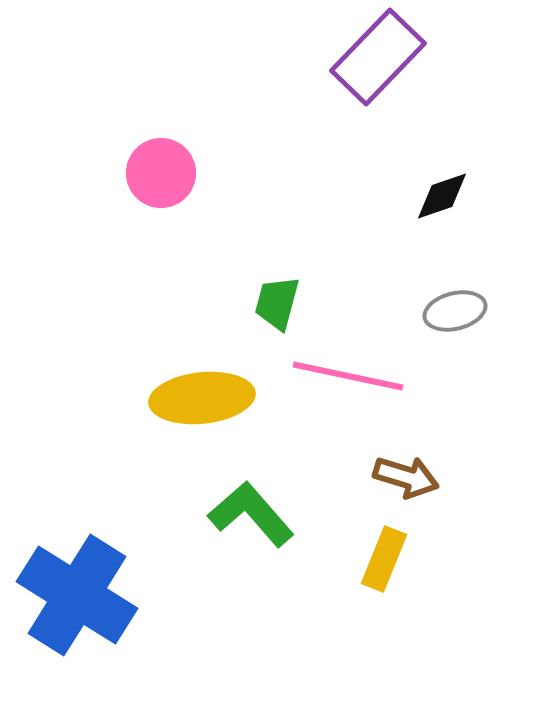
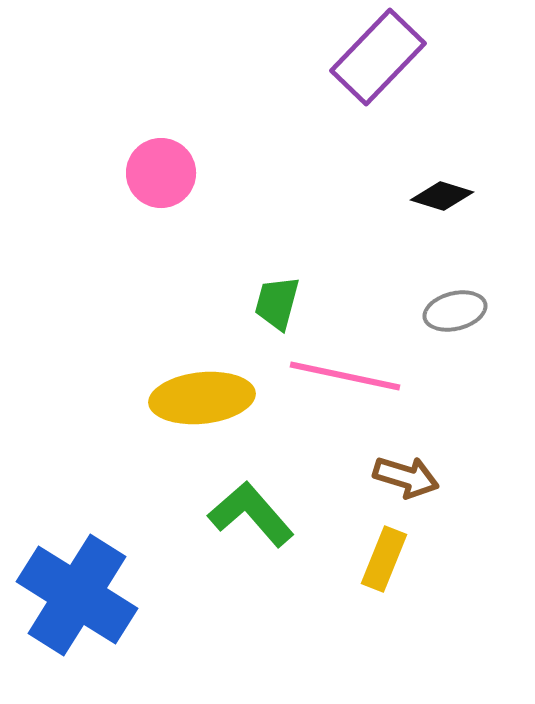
black diamond: rotated 36 degrees clockwise
pink line: moved 3 px left
